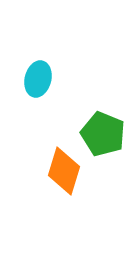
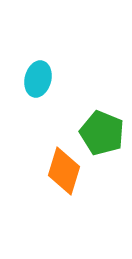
green pentagon: moved 1 px left, 1 px up
